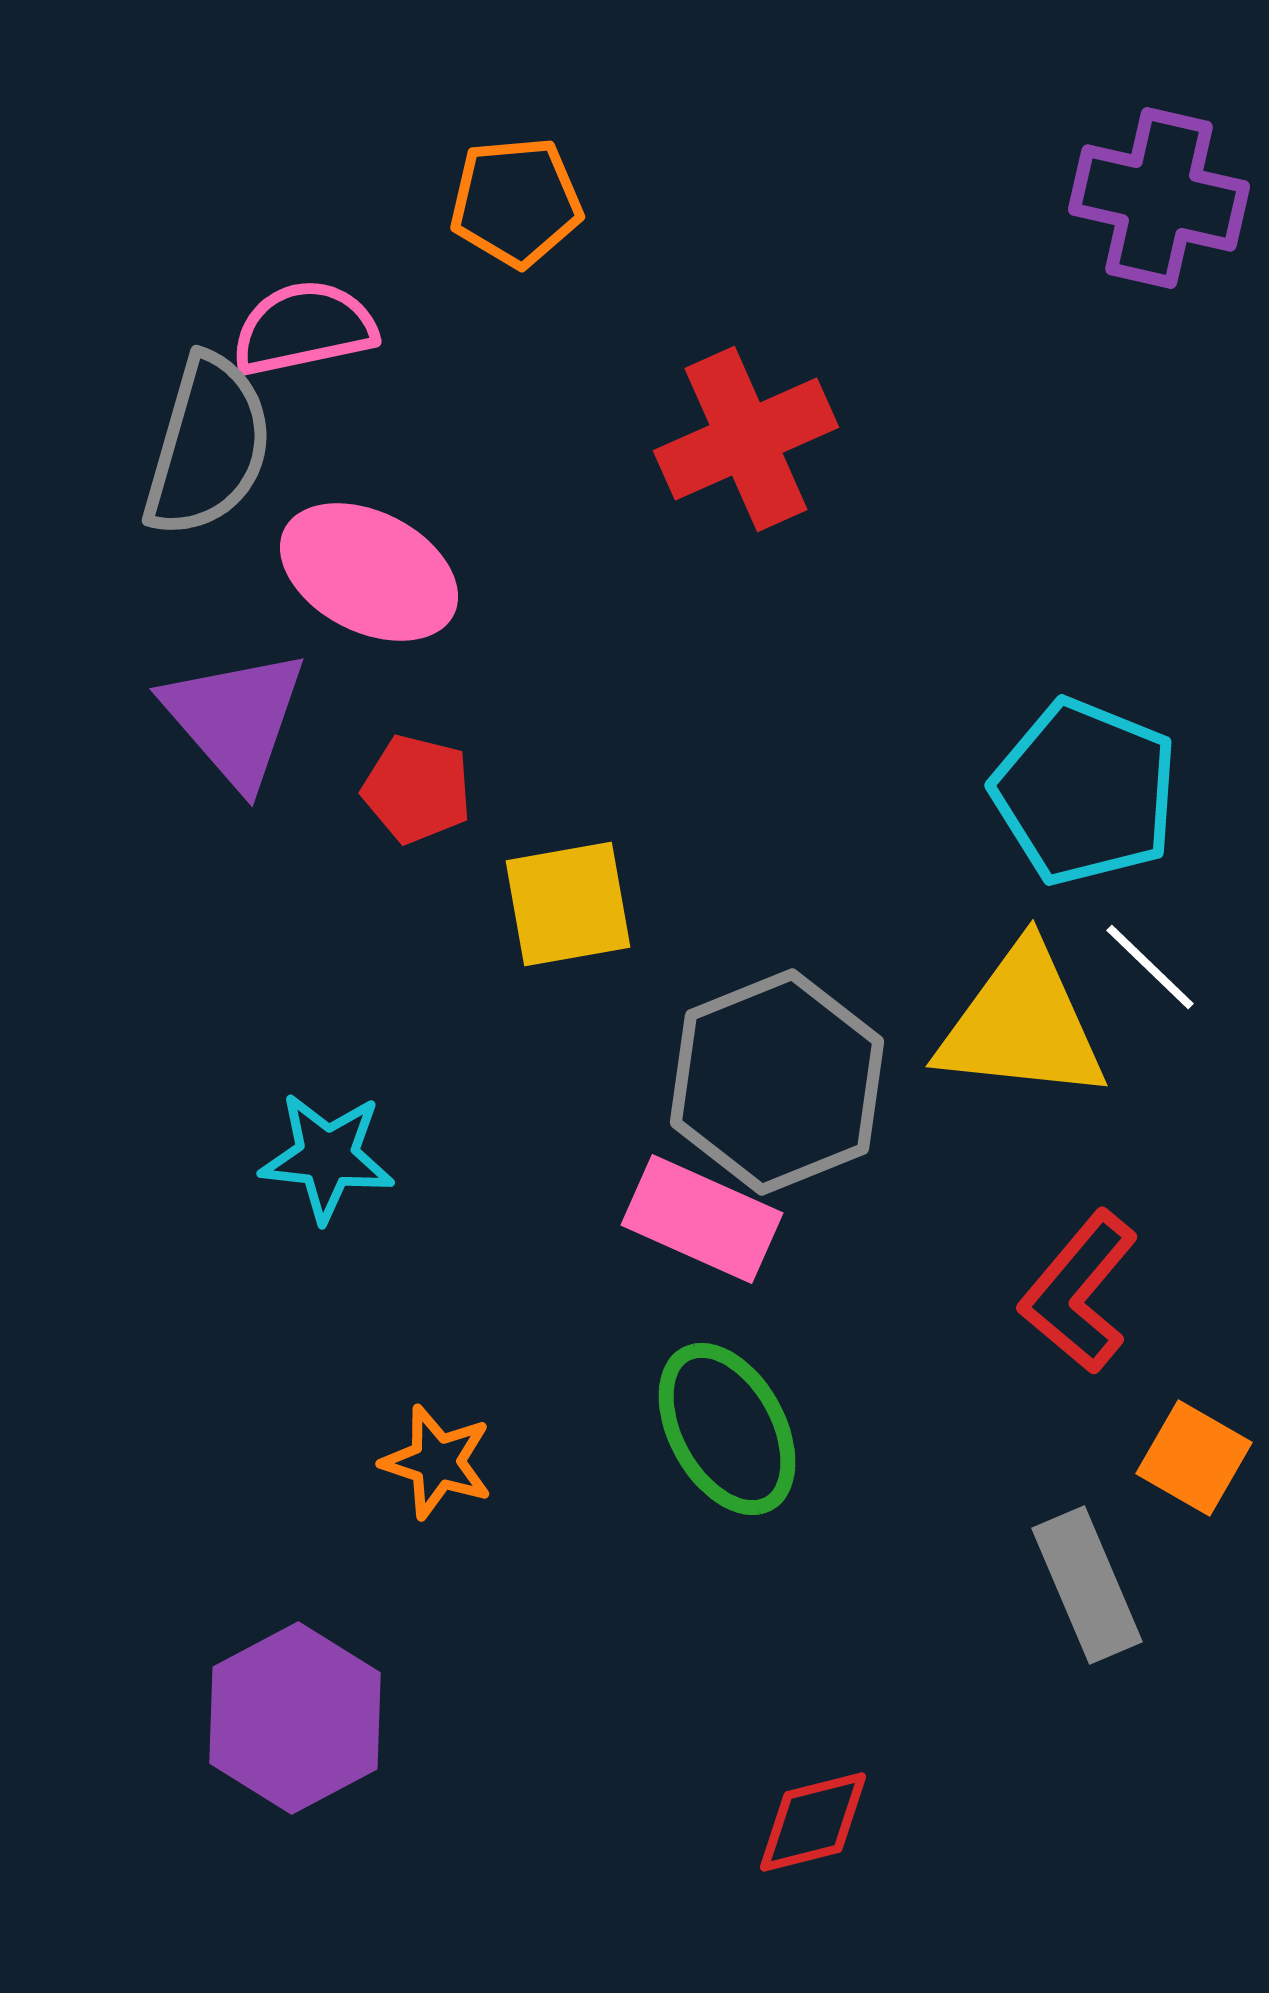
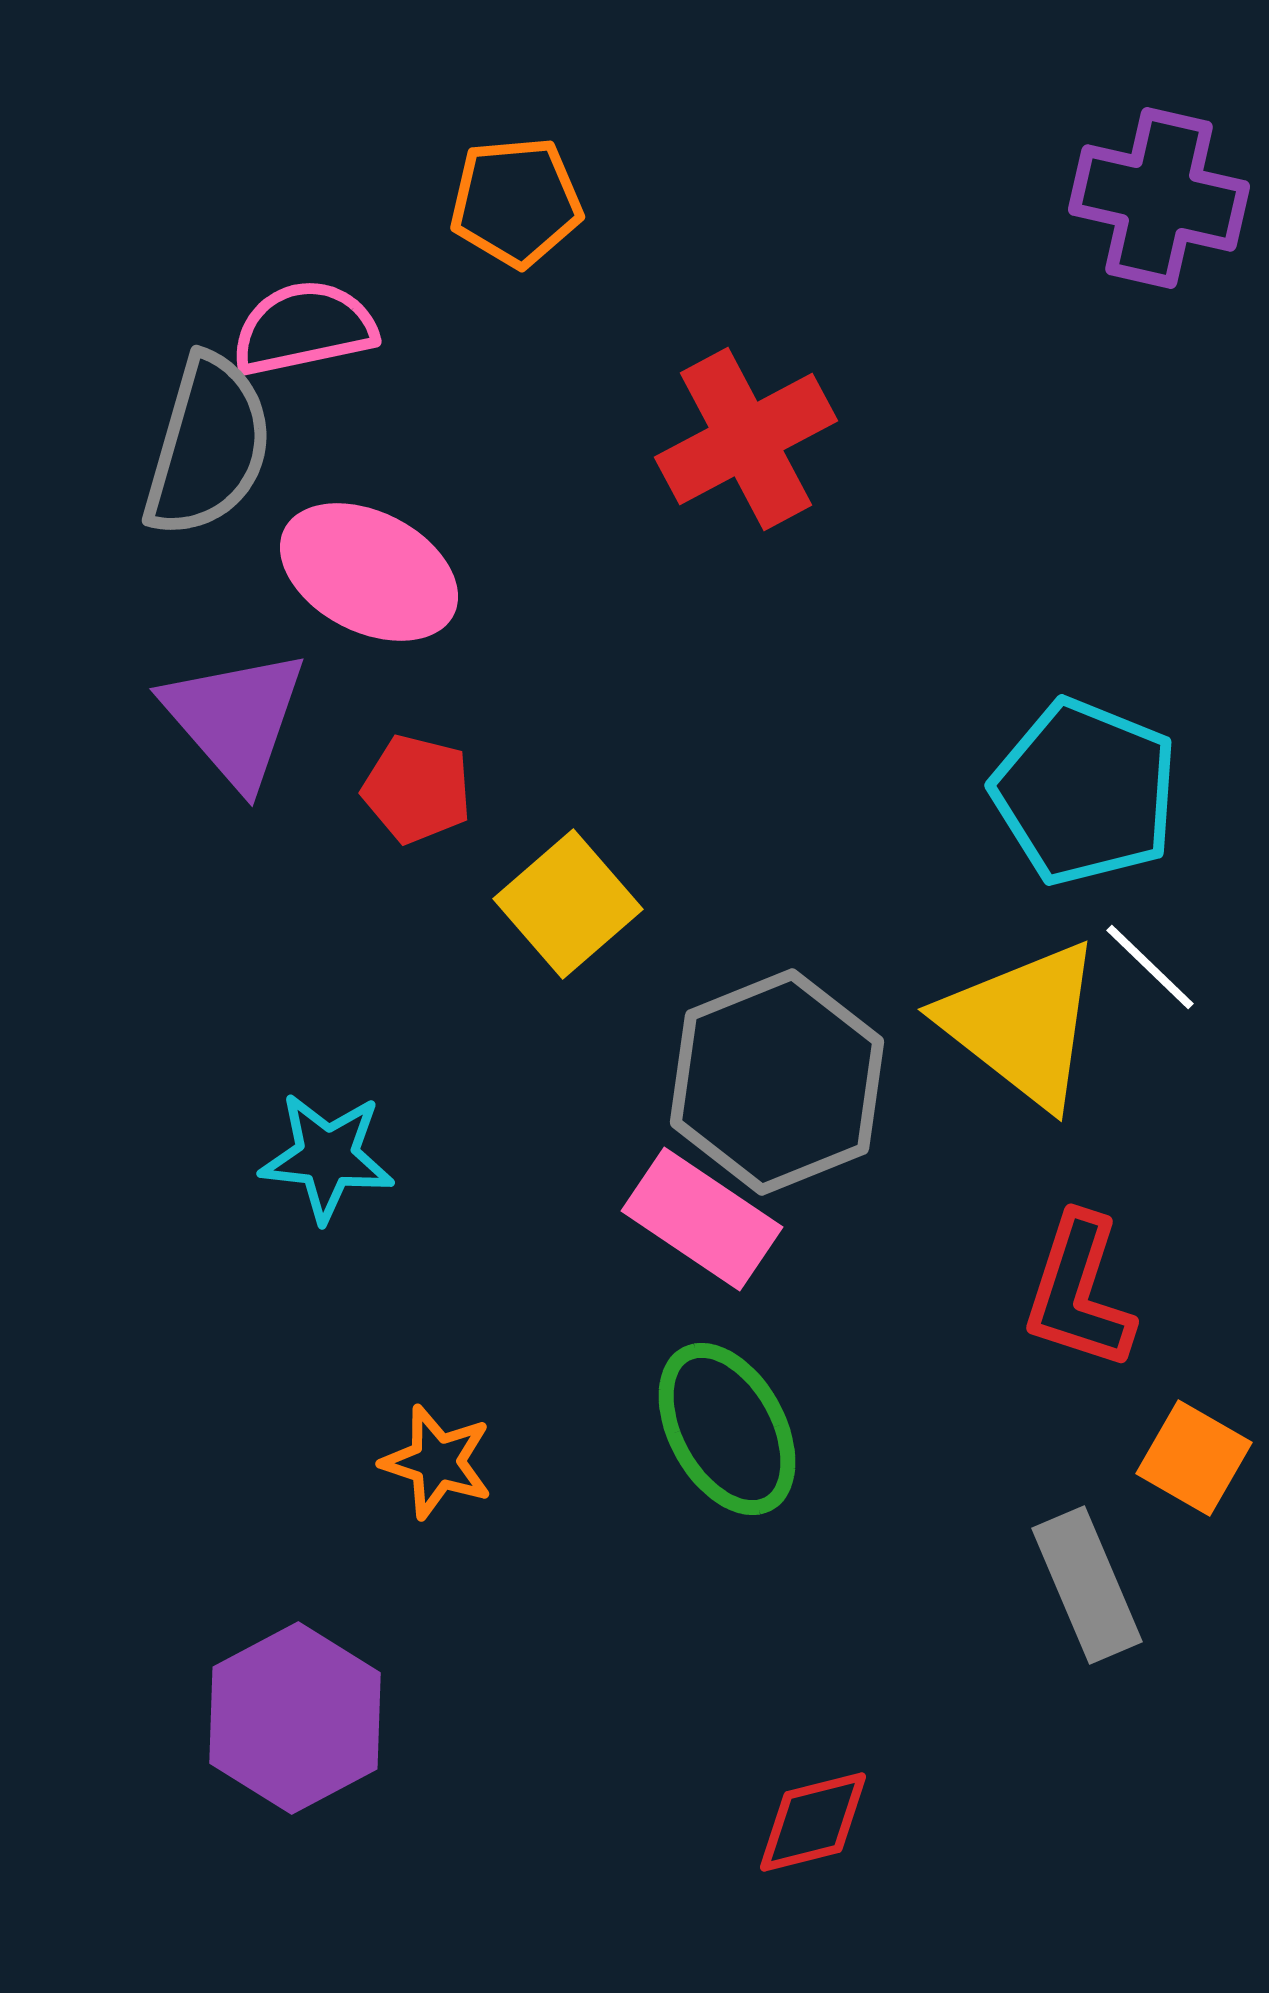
red cross: rotated 4 degrees counterclockwise
yellow square: rotated 31 degrees counterclockwise
yellow triangle: rotated 32 degrees clockwise
pink rectangle: rotated 10 degrees clockwise
red L-shape: rotated 22 degrees counterclockwise
